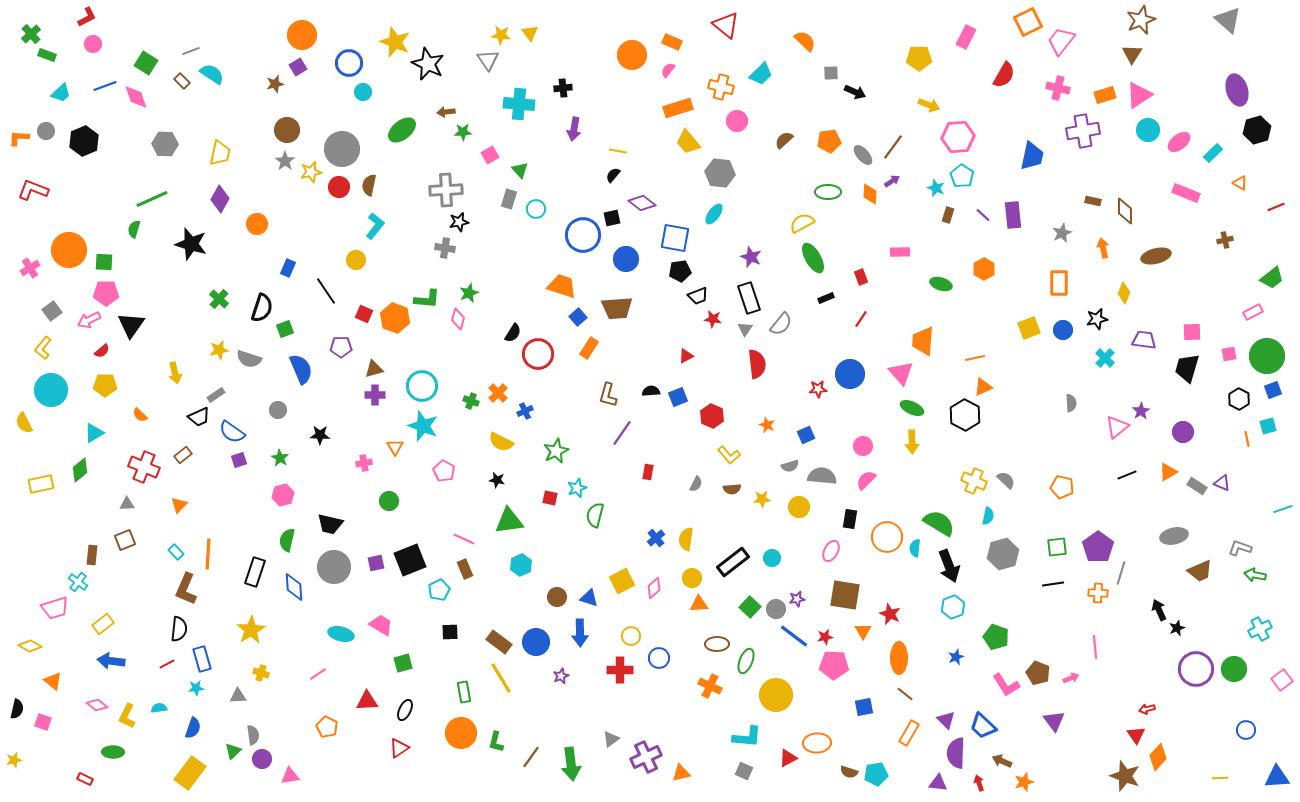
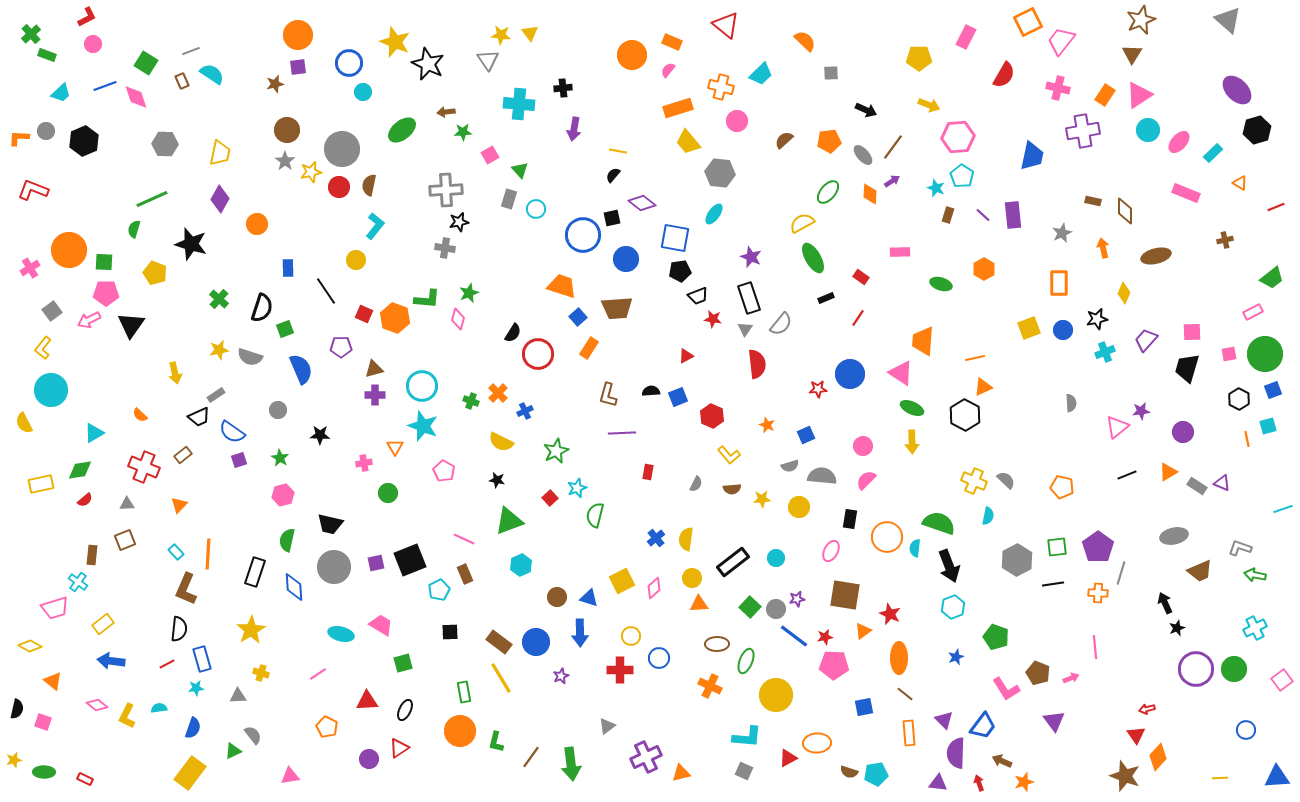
orange circle at (302, 35): moved 4 px left
purple square at (298, 67): rotated 24 degrees clockwise
brown rectangle at (182, 81): rotated 21 degrees clockwise
purple ellipse at (1237, 90): rotated 28 degrees counterclockwise
black arrow at (855, 92): moved 11 px right, 18 px down
orange rectangle at (1105, 95): rotated 40 degrees counterclockwise
pink ellipse at (1179, 142): rotated 10 degrees counterclockwise
green ellipse at (828, 192): rotated 50 degrees counterclockwise
blue rectangle at (288, 268): rotated 24 degrees counterclockwise
red rectangle at (861, 277): rotated 35 degrees counterclockwise
red line at (861, 319): moved 3 px left, 1 px up
purple trapezoid at (1144, 340): moved 2 px right; rotated 55 degrees counterclockwise
red semicircle at (102, 351): moved 17 px left, 149 px down
green circle at (1267, 356): moved 2 px left, 2 px up
cyan cross at (1105, 358): moved 6 px up; rotated 24 degrees clockwise
gray semicircle at (249, 359): moved 1 px right, 2 px up
pink triangle at (901, 373): rotated 16 degrees counterclockwise
yellow pentagon at (105, 385): moved 50 px right, 112 px up; rotated 20 degrees clockwise
purple star at (1141, 411): rotated 24 degrees clockwise
purple line at (622, 433): rotated 52 degrees clockwise
green diamond at (80, 470): rotated 30 degrees clockwise
red square at (550, 498): rotated 35 degrees clockwise
green circle at (389, 501): moved 1 px left, 8 px up
green triangle at (509, 521): rotated 12 degrees counterclockwise
green semicircle at (939, 523): rotated 12 degrees counterclockwise
gray hexagon at (1003, 554): moved 14 px right, 6 px down; rotated 12 degrees counterclockwise
cyan circle at (772, 558): moved 4 px right
brown rectangle at (465, 569): moved 5 px down
black arrow at (1159, 610): moved 6 px right, 7 px up
cyan cross at (1260, 629): moved 5 px left, 1 px up
orange triangle at (863, 631): rotated 24 degrees clockwise
pink L-shape at (1006, 685): moved 4 px down
purple triangle at (946, 720): moved 2 px left
blue trapezoid at (983, 726): rotated 96 degrees counterclockwise
orange circle at (461, 733): moved 1 px left, 2 px up
orange rectangle at (909, 733): rotated 35 degrees counterclockwise
gray semicircle at (253, 735): rotated 30 degrees counterclockwise
gray triangle at (611, 739): moved 4 px left, 13 px up
green triangle at (233, 751): rotated 18 degrees clockwise
green ellipse at (113, 752): moved 69 px left, 20 px down
purple circle at (262, 759): moved 107 px right
